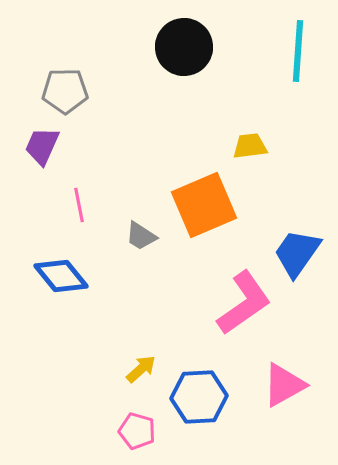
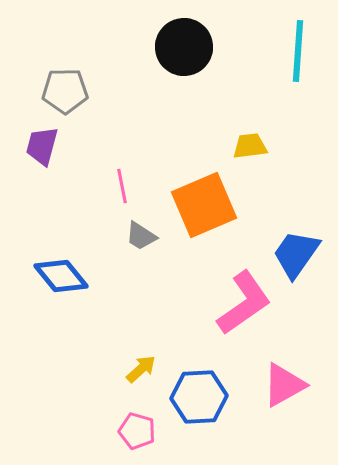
purple trapezoid: rotated 9 degrees counterclockwise
pink line: moved 43 px right, 19 px up
blue trapezoid: moved 1 px left, 1 px down
